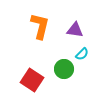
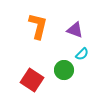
orange L-shape: moved 2 px left
purple triangle: rotated 12 degrees clockwise
green circle: moved 1 px down
